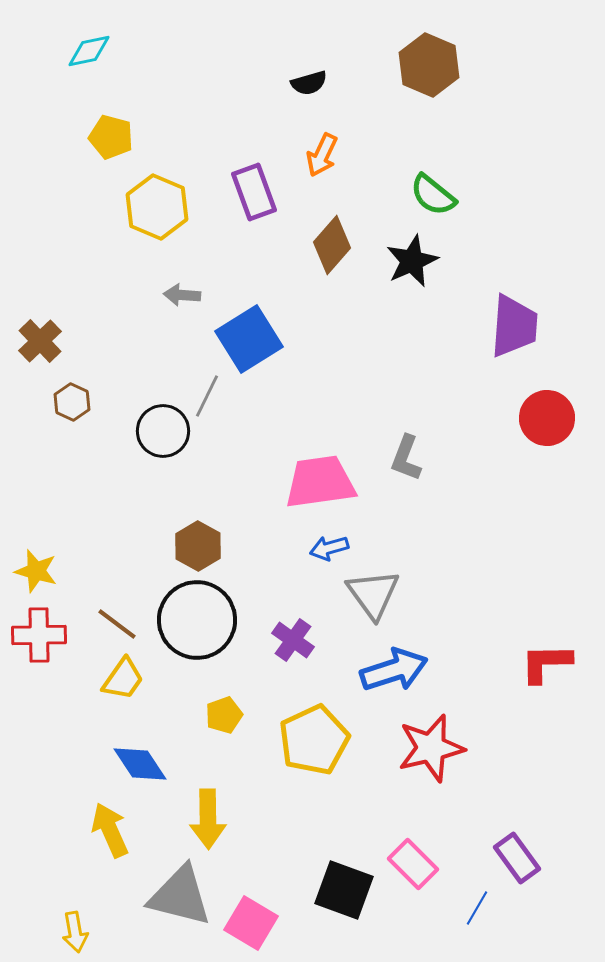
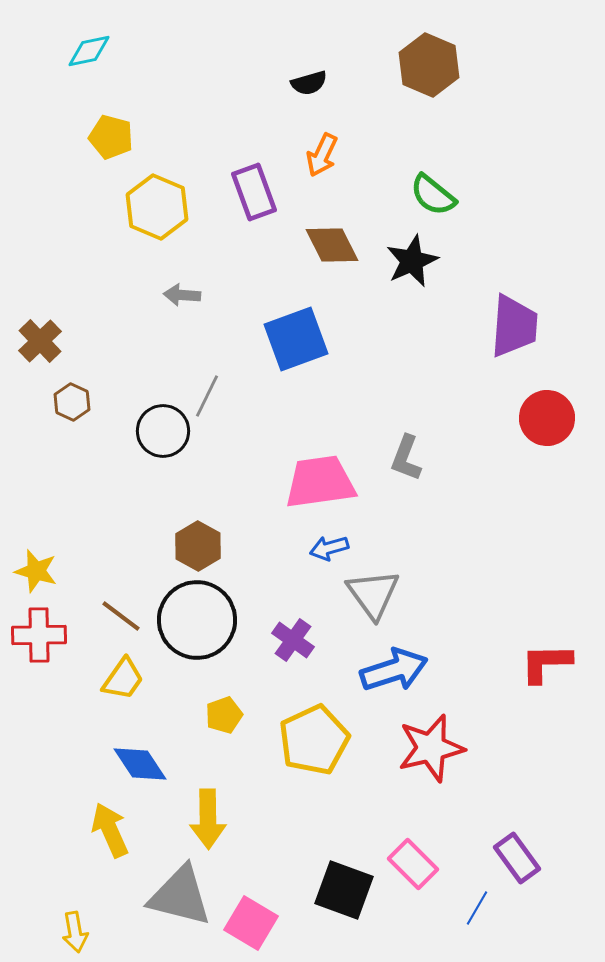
brown diamond at (332, 245): rotated 68 degrees counterclockwise
blue square at (249, 339): moved 47 px right; rotated 12 degrees clockwise
brown line at (117, 624): moved 4 px right, 8 px up
